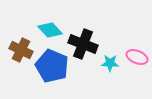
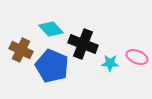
cyan diamond: moved 1 px right, 1 px up
